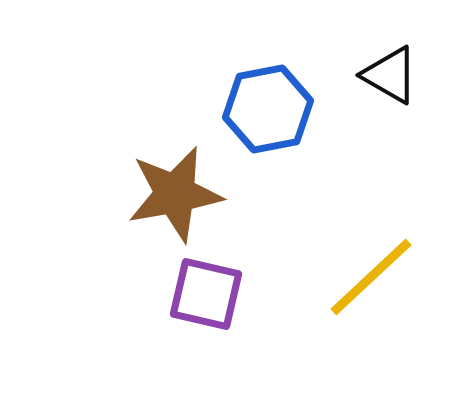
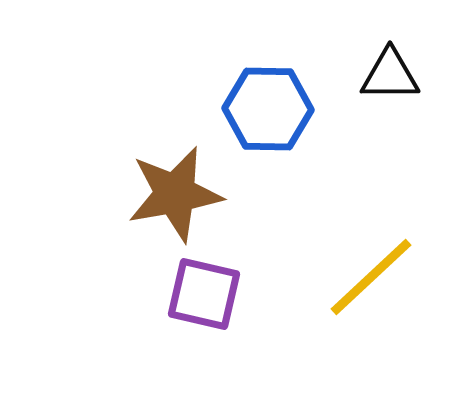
black triangle: rotated 30 degrees counterclockwise
blue hexagon: rotated 12 degrees clockwise
purple square: moved 2 px left
